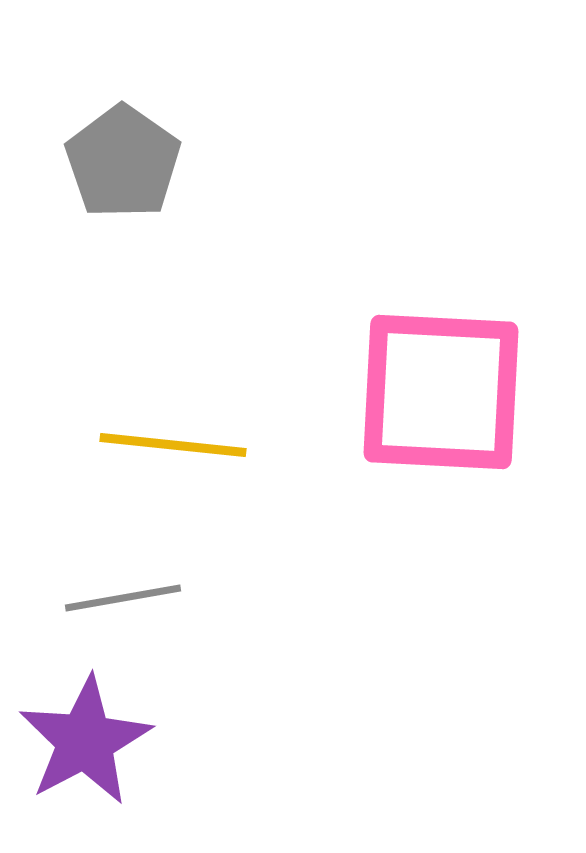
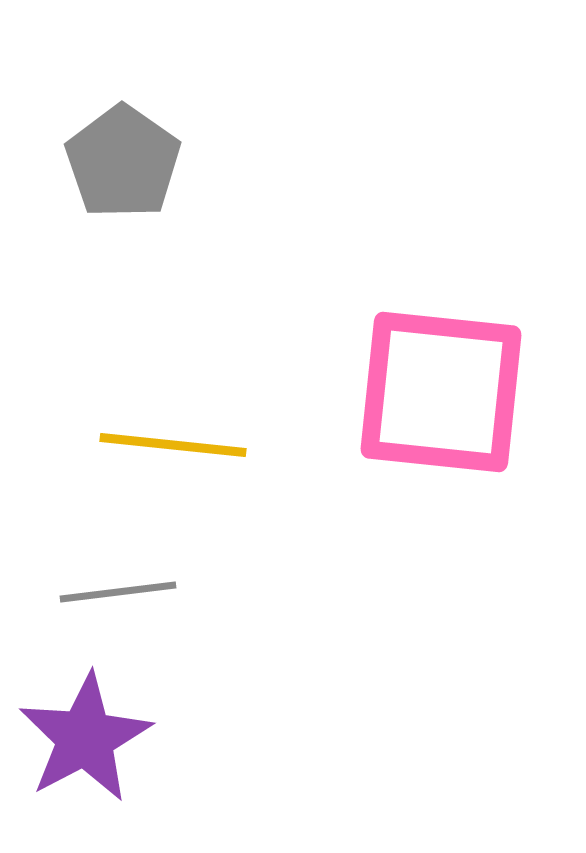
pink square: rotated 3 degrees clockwise
gray line: moved 5 px left, 6 px up; rotated 3 degrees clockwise
purple star: moved 3 px up
